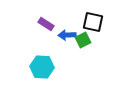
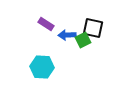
black square: moved 6 px down
